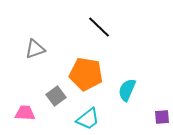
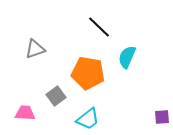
orange pentagon: moved 2 px right, 1 px up
cyan semicircle: moved 33 px up
